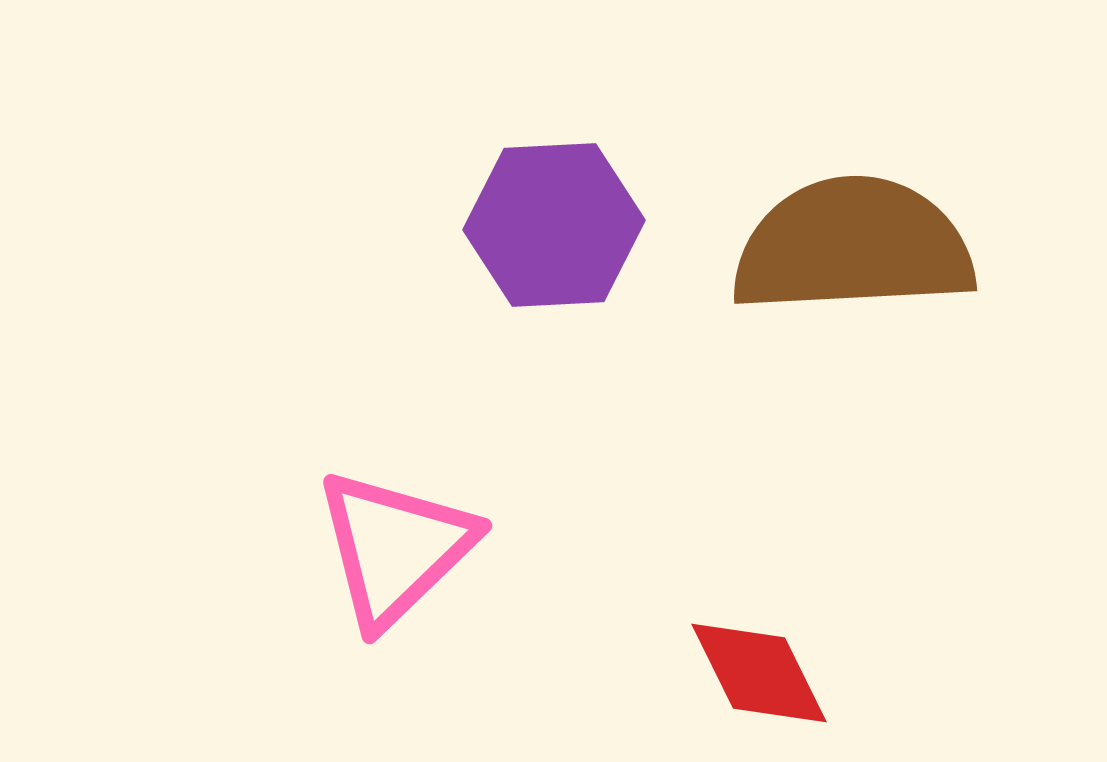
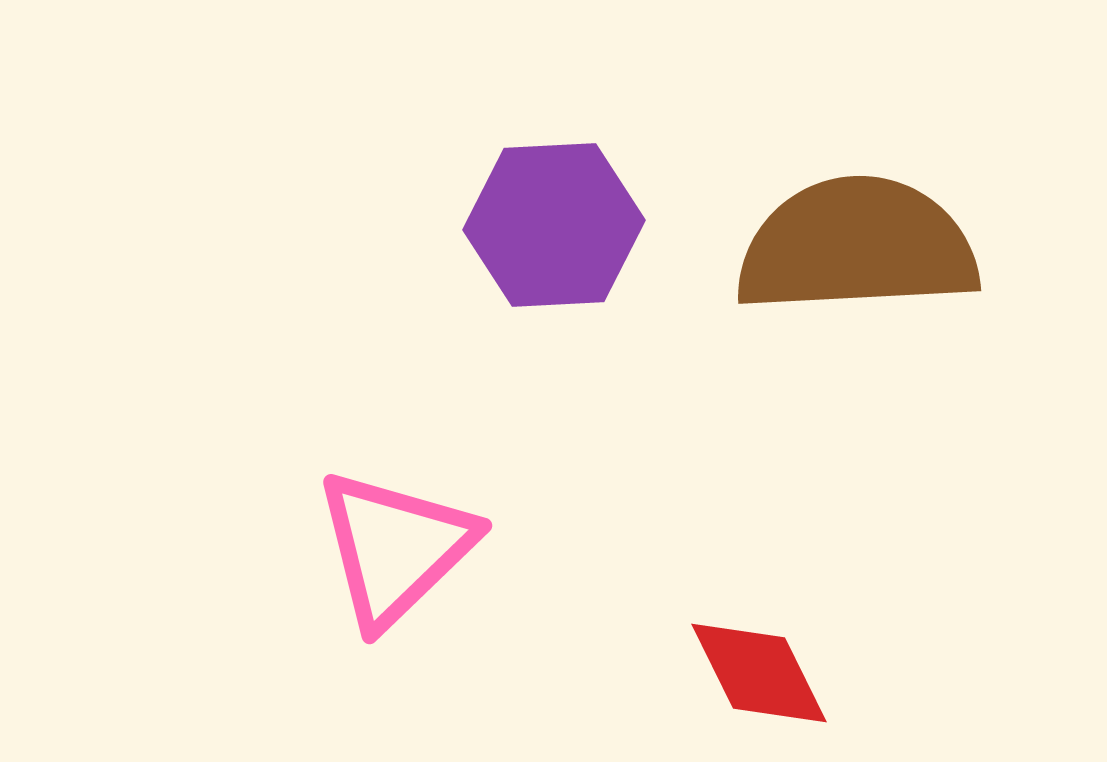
brown semicircle: moved 4 px right
